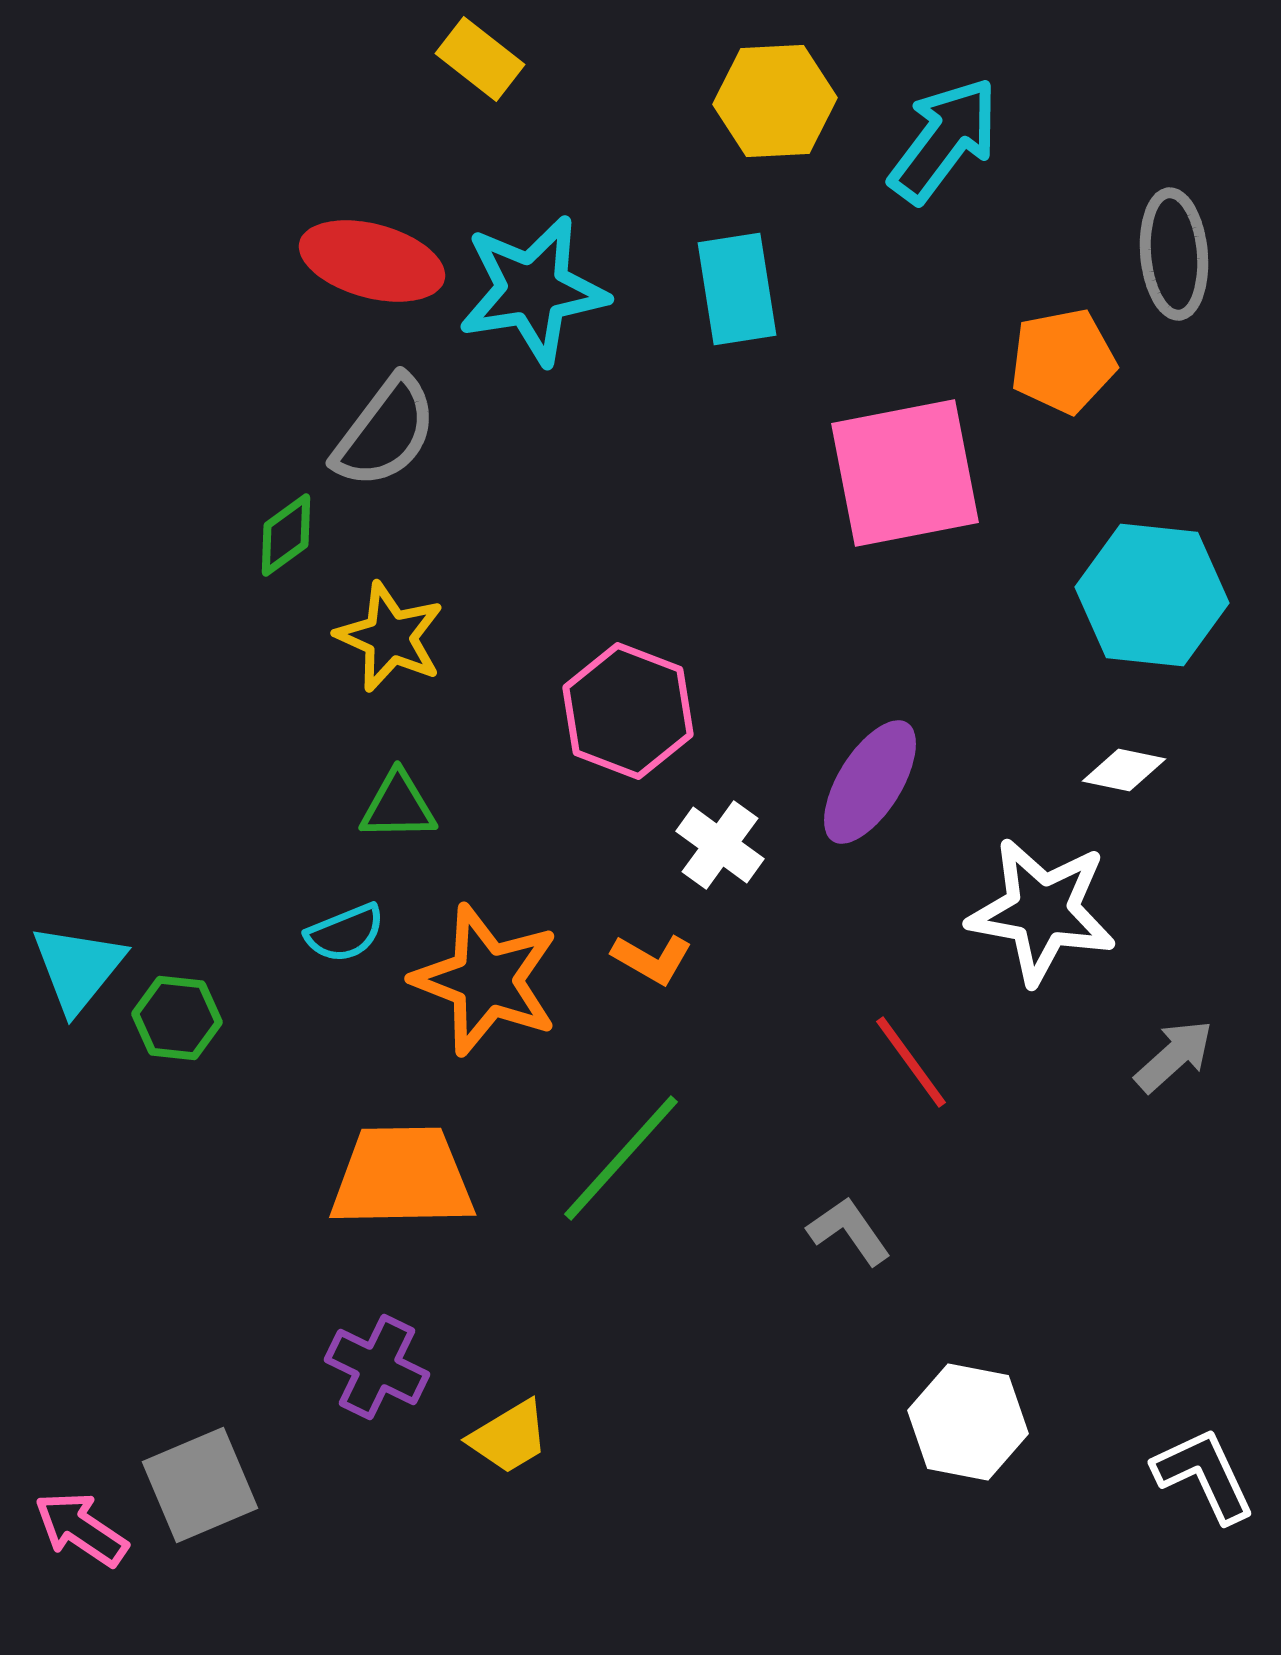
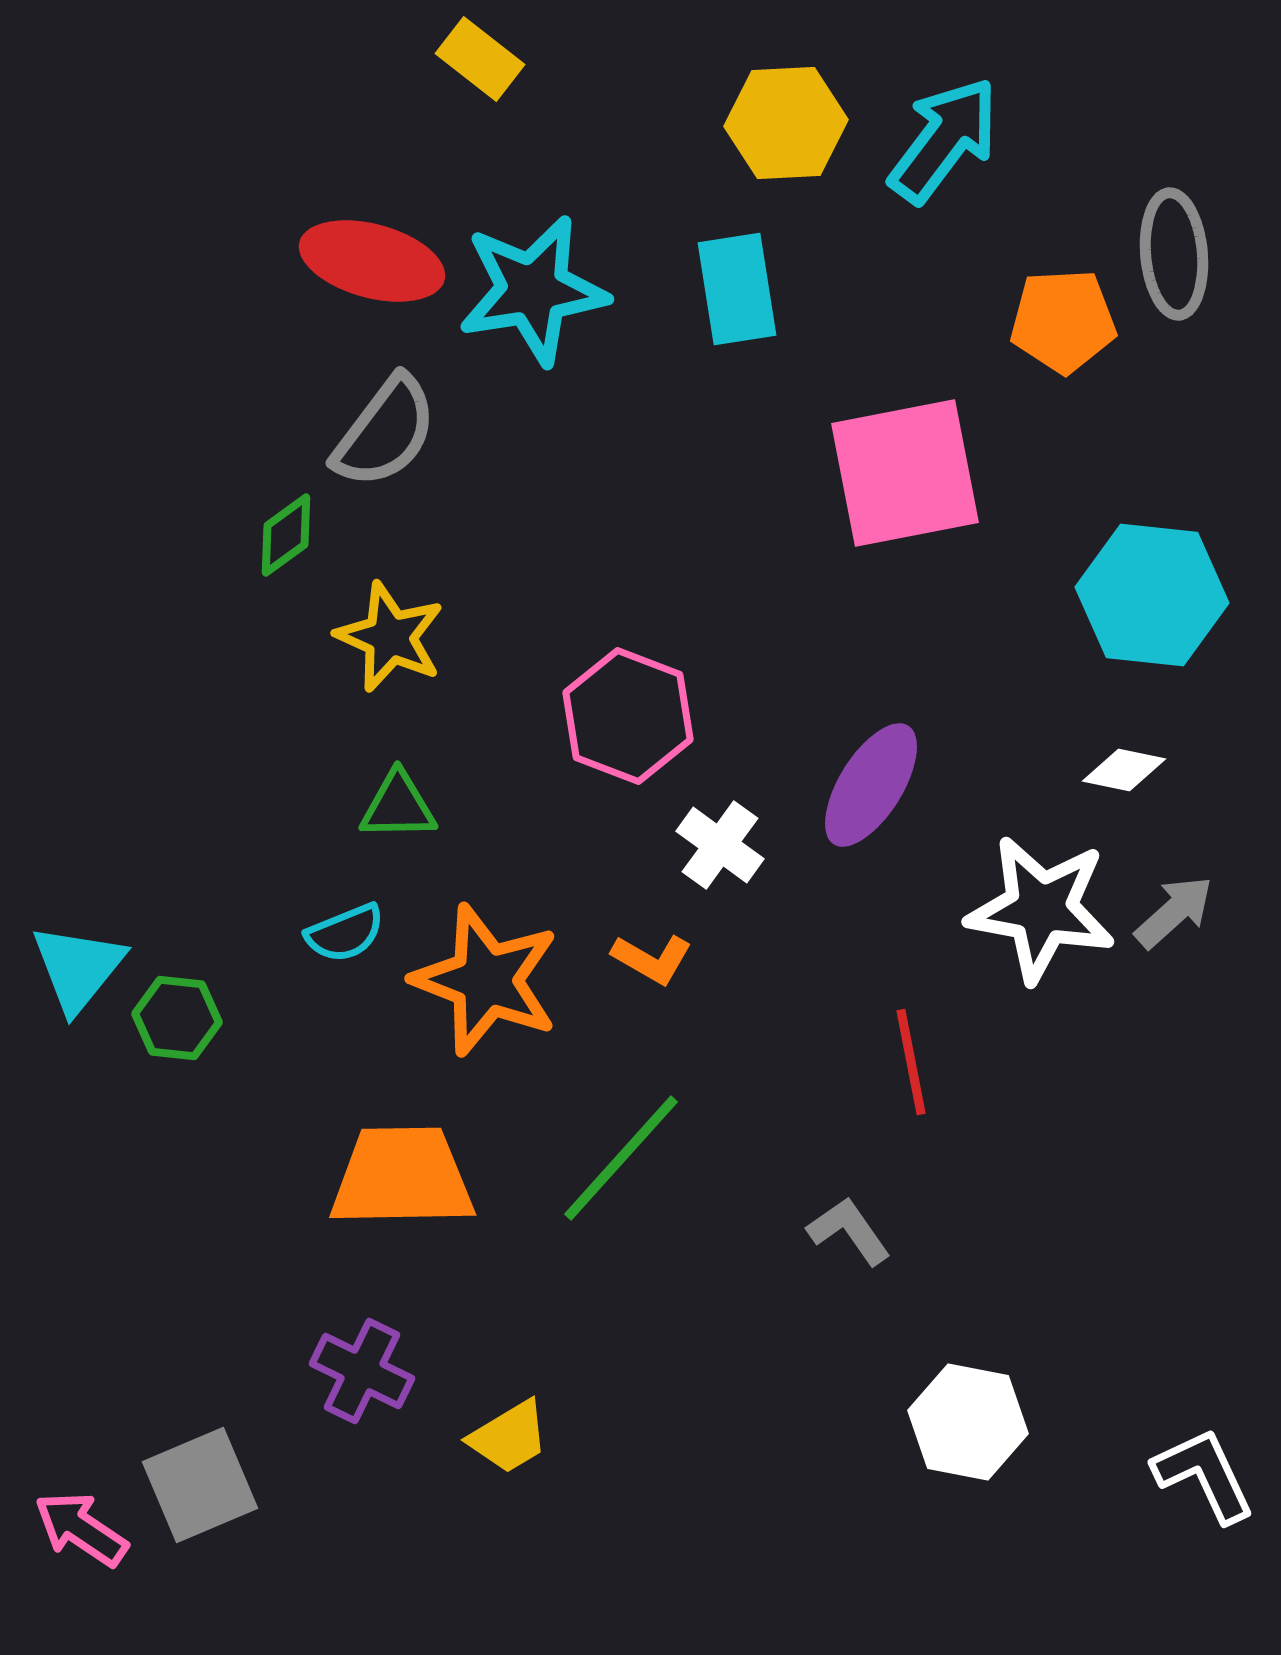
yellow hexagon: moved 11 px right, 22 px down
orange pentagon: moved 40 px up; rotated 8 degrees clockwise
pink hexagon: moved 5 px down
purple ellipse: moved 1 px right, 3 px down
white star: moved 1 px left, 2 px up
gray arrow: moved 144 px up
red line: rotated 25 degrees clockwise
purple cross: moved 15 px left, 4 px down
